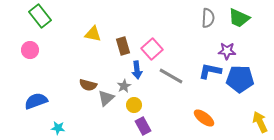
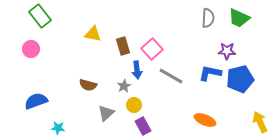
pink circle: moved 1 px right, 1 px up
blue L-shape: moved 2 px down
blue pentagon: rotated 16 degrees counterclockwise
gray triangle: moved 15 px down
orange ellipse: moved 1 px right, 2 px down; rotated 15 degrees counterclockwise
